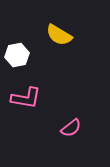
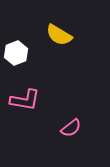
white hexagon: moved 1 px left, 2 px up; rotated 10 degrees counterclockwise
pink L-shape: moved 1 px left, 2 px down
